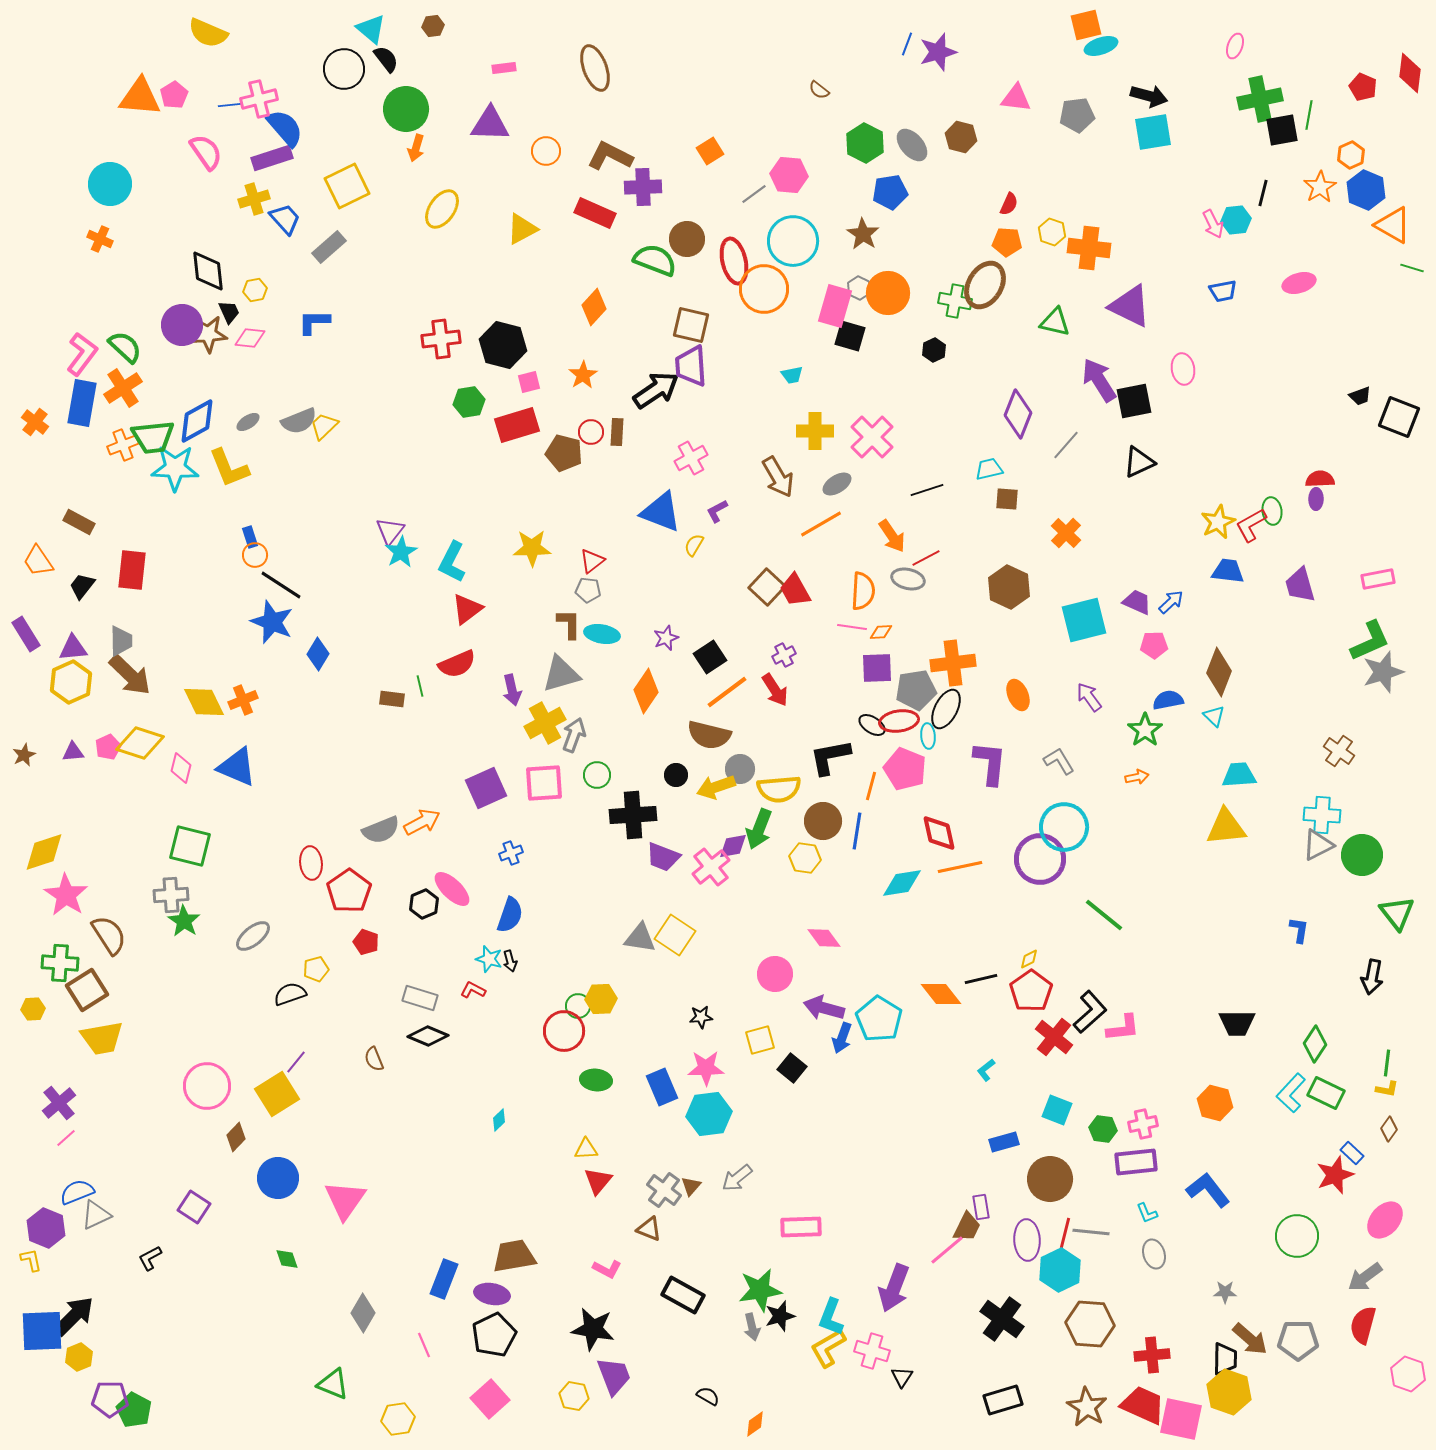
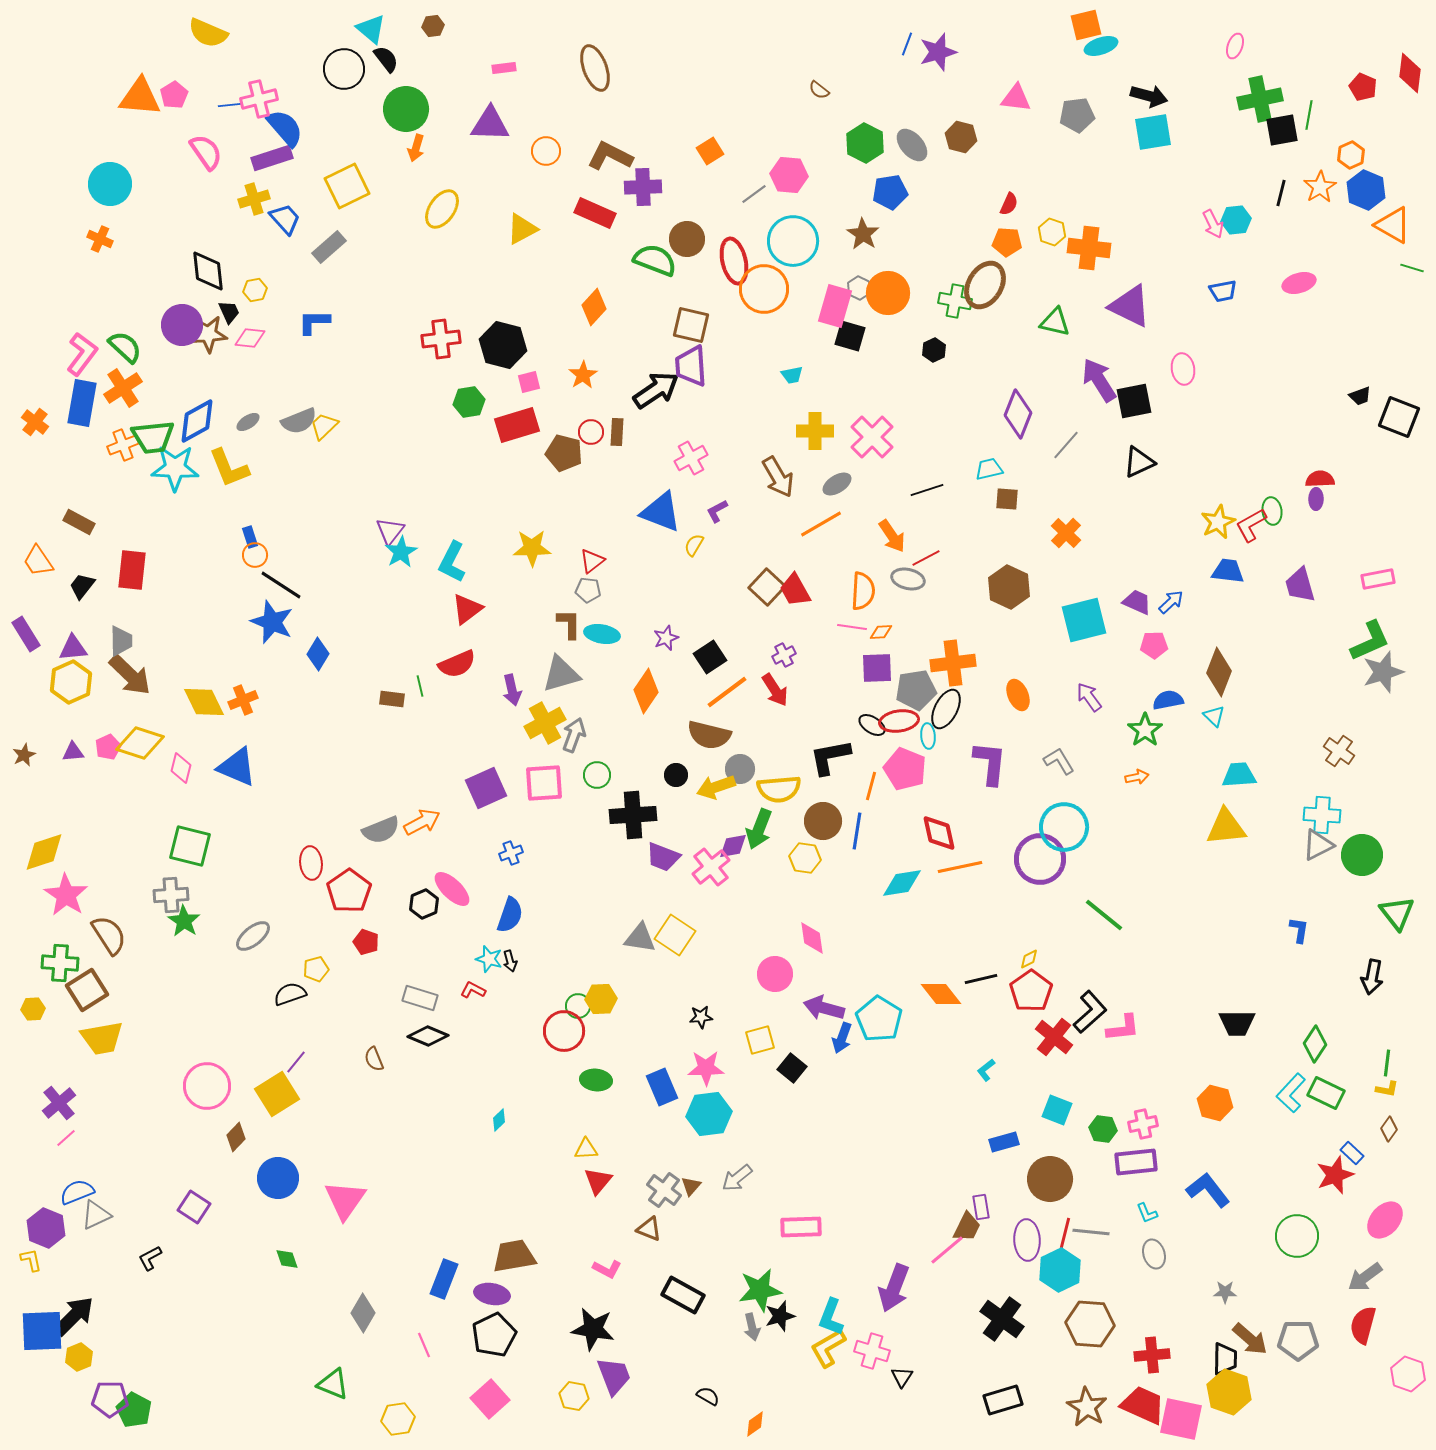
black line at (1263, 193): moved 18 px right
pink diamond at (824, 938): moved 12 px left; rotated 28 degrees clockwise
